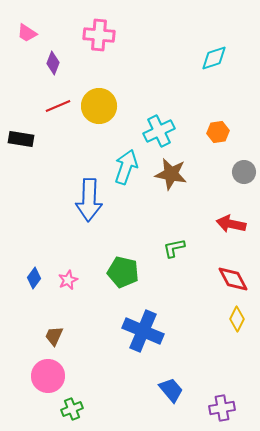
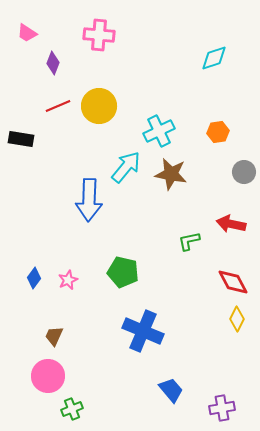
cyan arrow: rotated 20 degrees clockwise
green L-shape: moved 15 px right, 7 px up
red diamond: moved 3 px down
